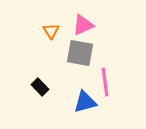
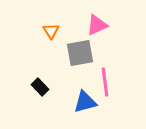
pink triangle: moved 14 px right
gray square: rotated 20 degrees counterclockwise
